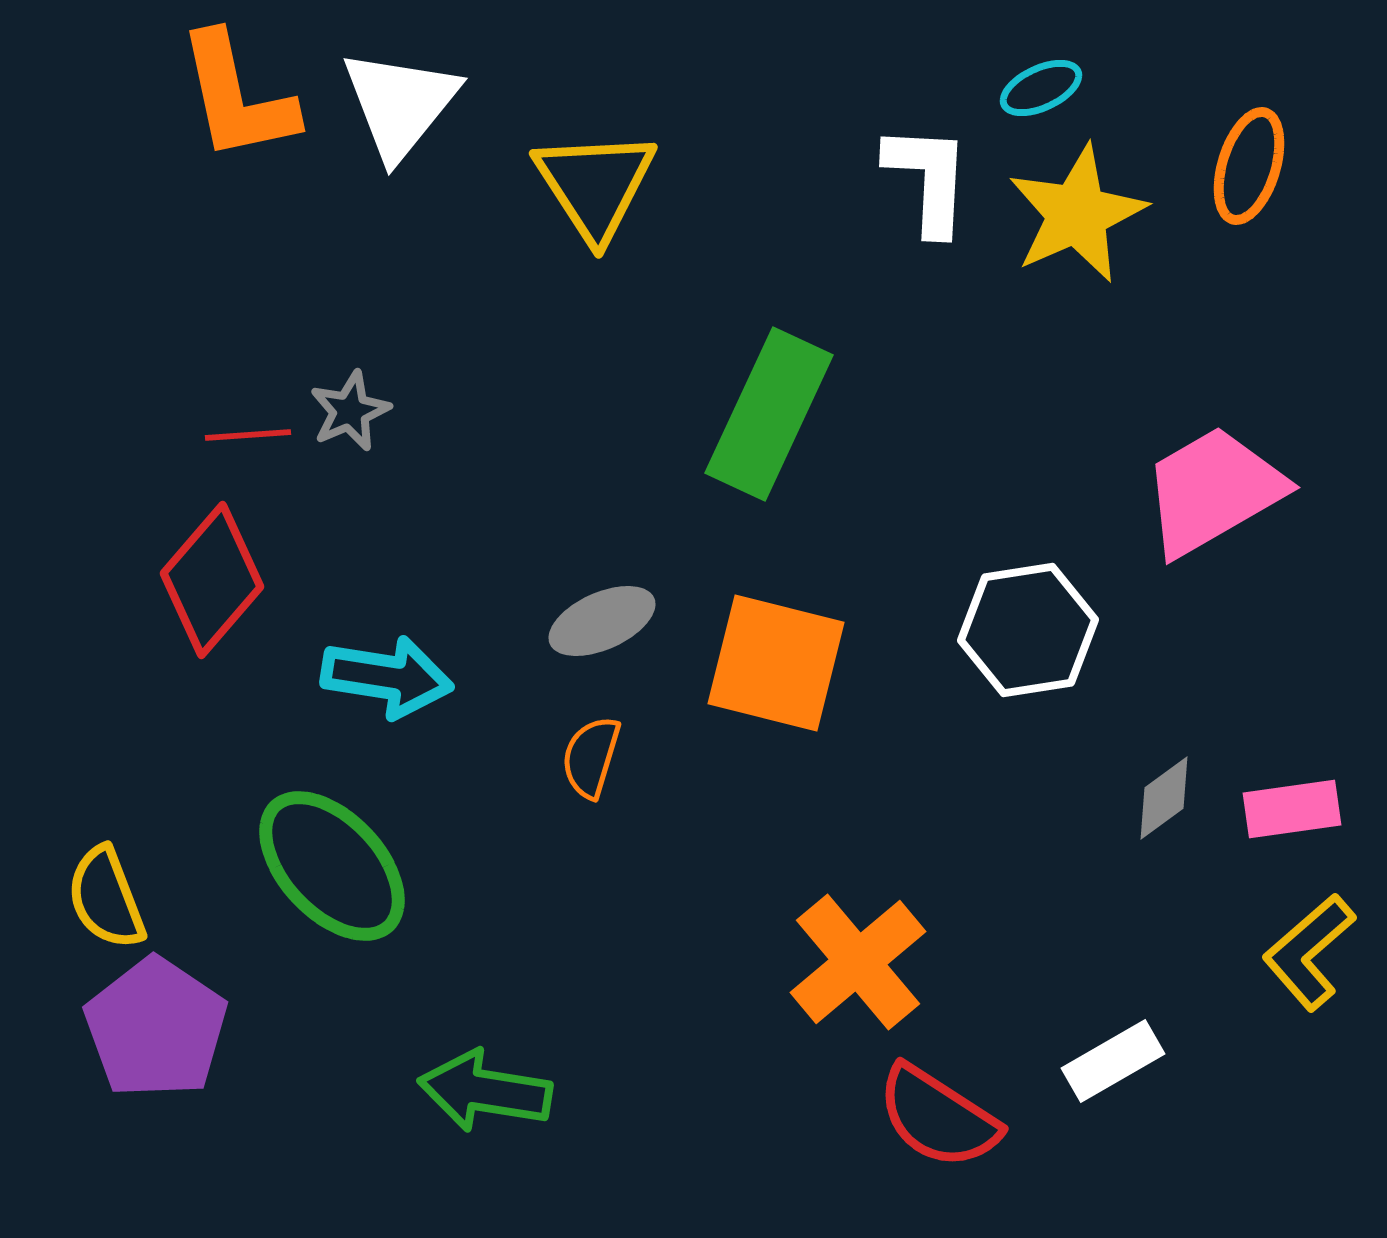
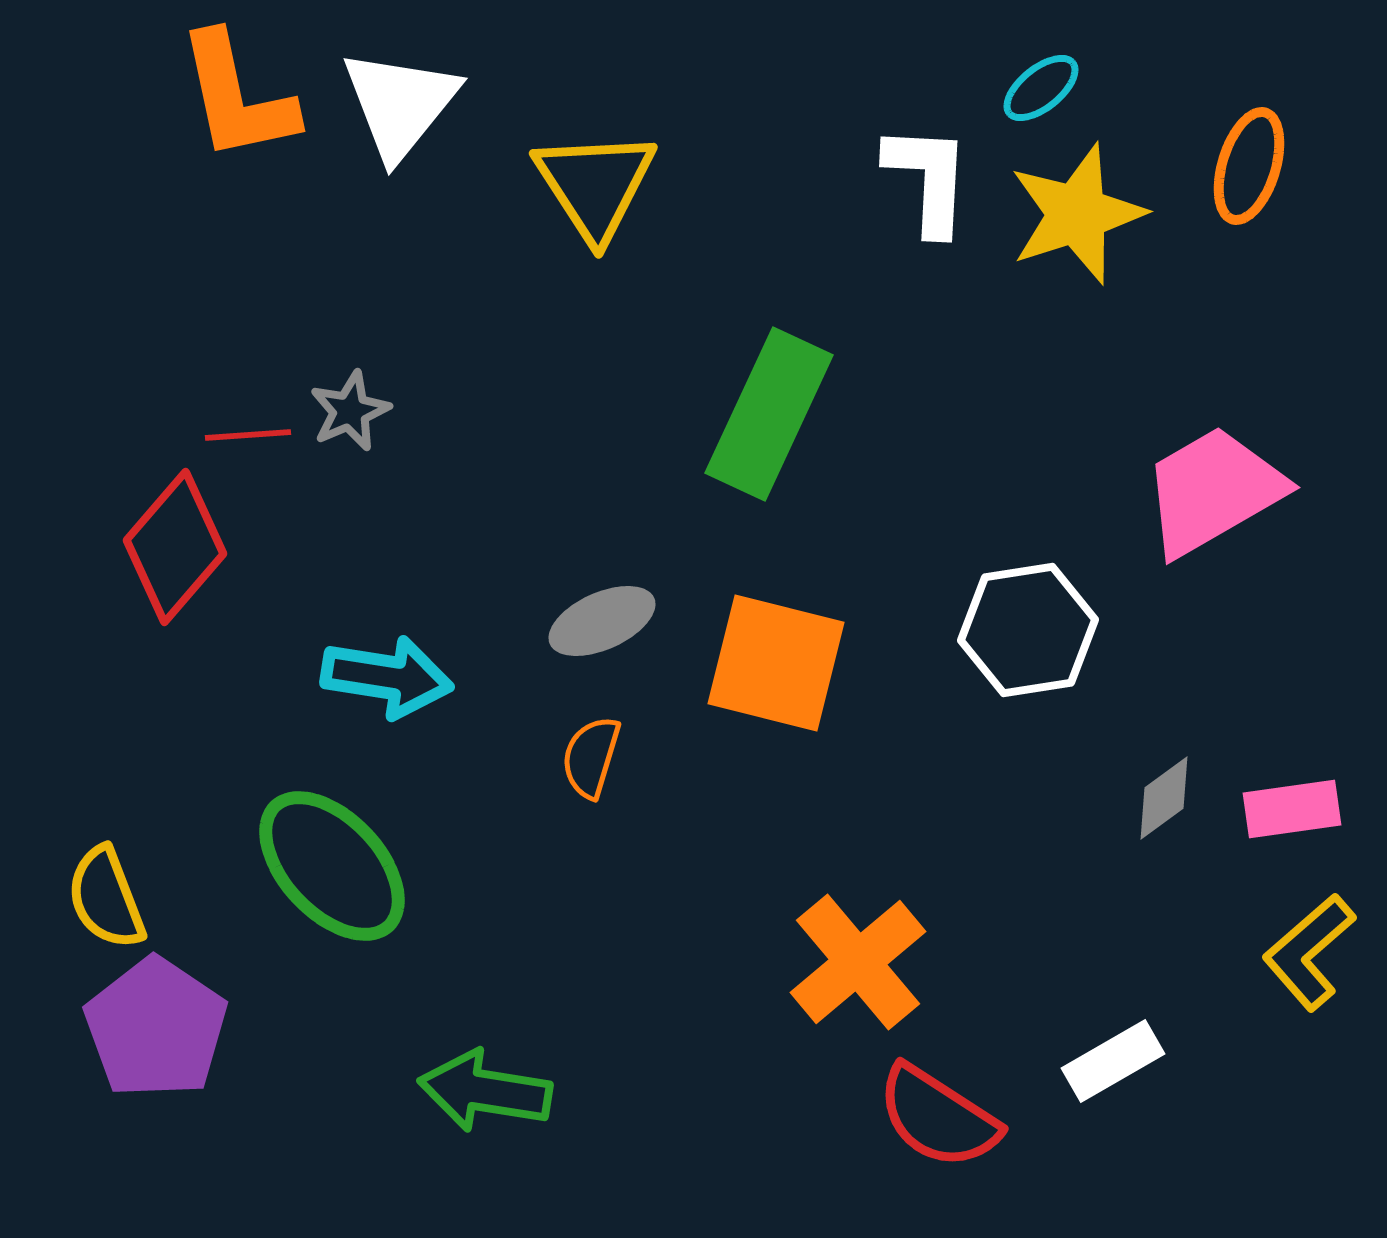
cyan ellipse: rotated 14 degrees counterclockwise
yellow star: rotated 6 degrees clockwise
red diamond: moved 37 px left, 33 px up
